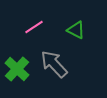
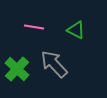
pink line: rotated 42 degrees clockwise
